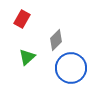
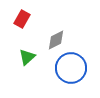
gray diamond: rotated 20 degrees clockwise
